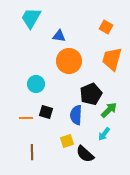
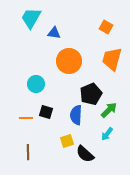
blue triangle: moved 5 px left, 3 px up
cyan arrow: moved 3 px right
brown line: moved 4 px left
